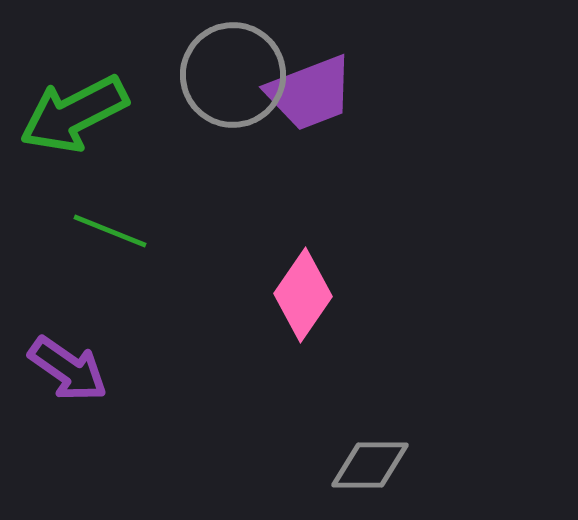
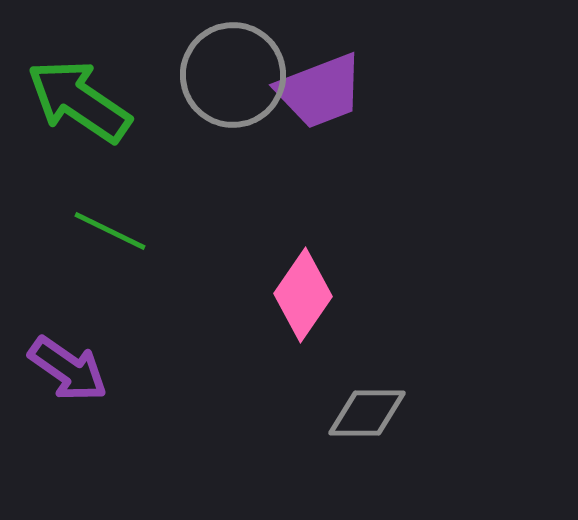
purple trapezoid: moved 10 px right, 2 px up
green arrow: moved 5 px right, 13 px up; rotated 61 degrees clockwise
green line: rotated 4 degrees clockwise
gray diamond: moved 3 px left, 52 px up
